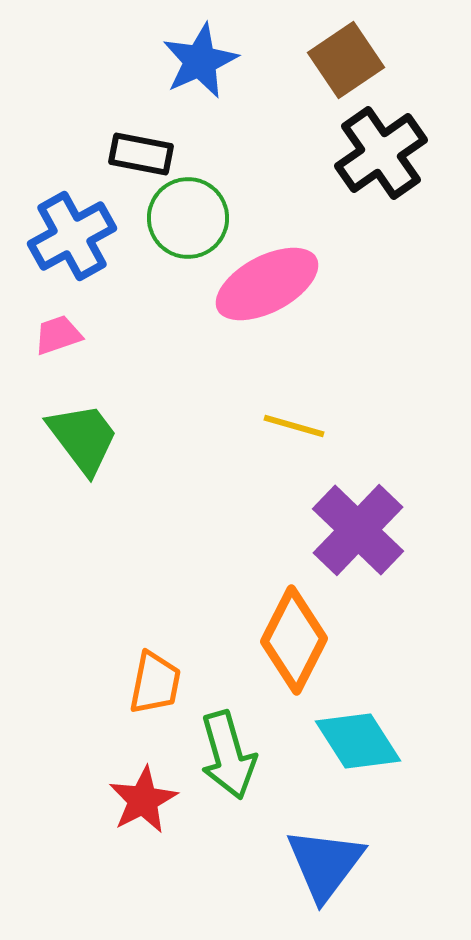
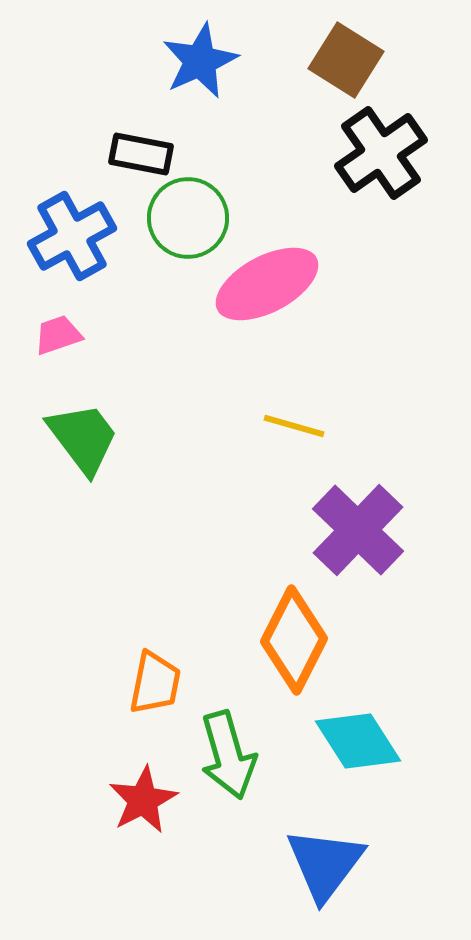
brown square: rotated 24 degrees counterclockwise
